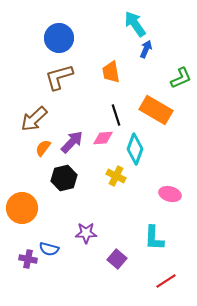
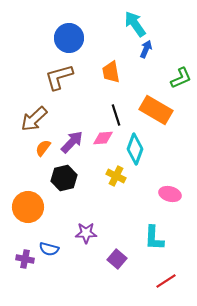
blue circle: moved 10 px right
orange circle: moved 6 px right, 1 px up
purple cross: moved 3 px left
